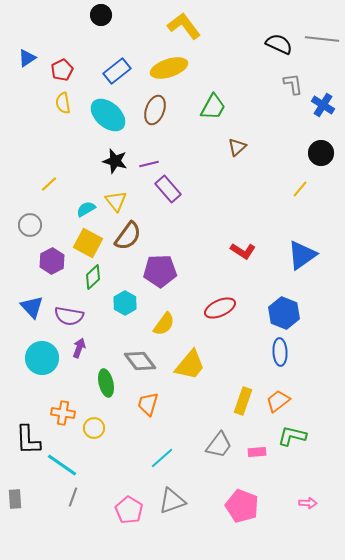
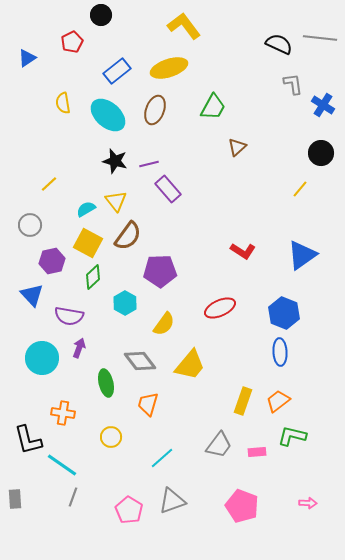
gray line at (322, 39): moved 2 px left, 1 px up
red pentagon at (62, 70): moved 10 px right, 28 px up
purple hexagon at (52, 261): rotated 15 degrees clockwise
blue triangle at (32, 307): moved 12 px up
yellow circle at (94, 428): moved 17 px right, 9 px down
black L-shape at (28, 440): rotated 12 degrees counterclockwise
